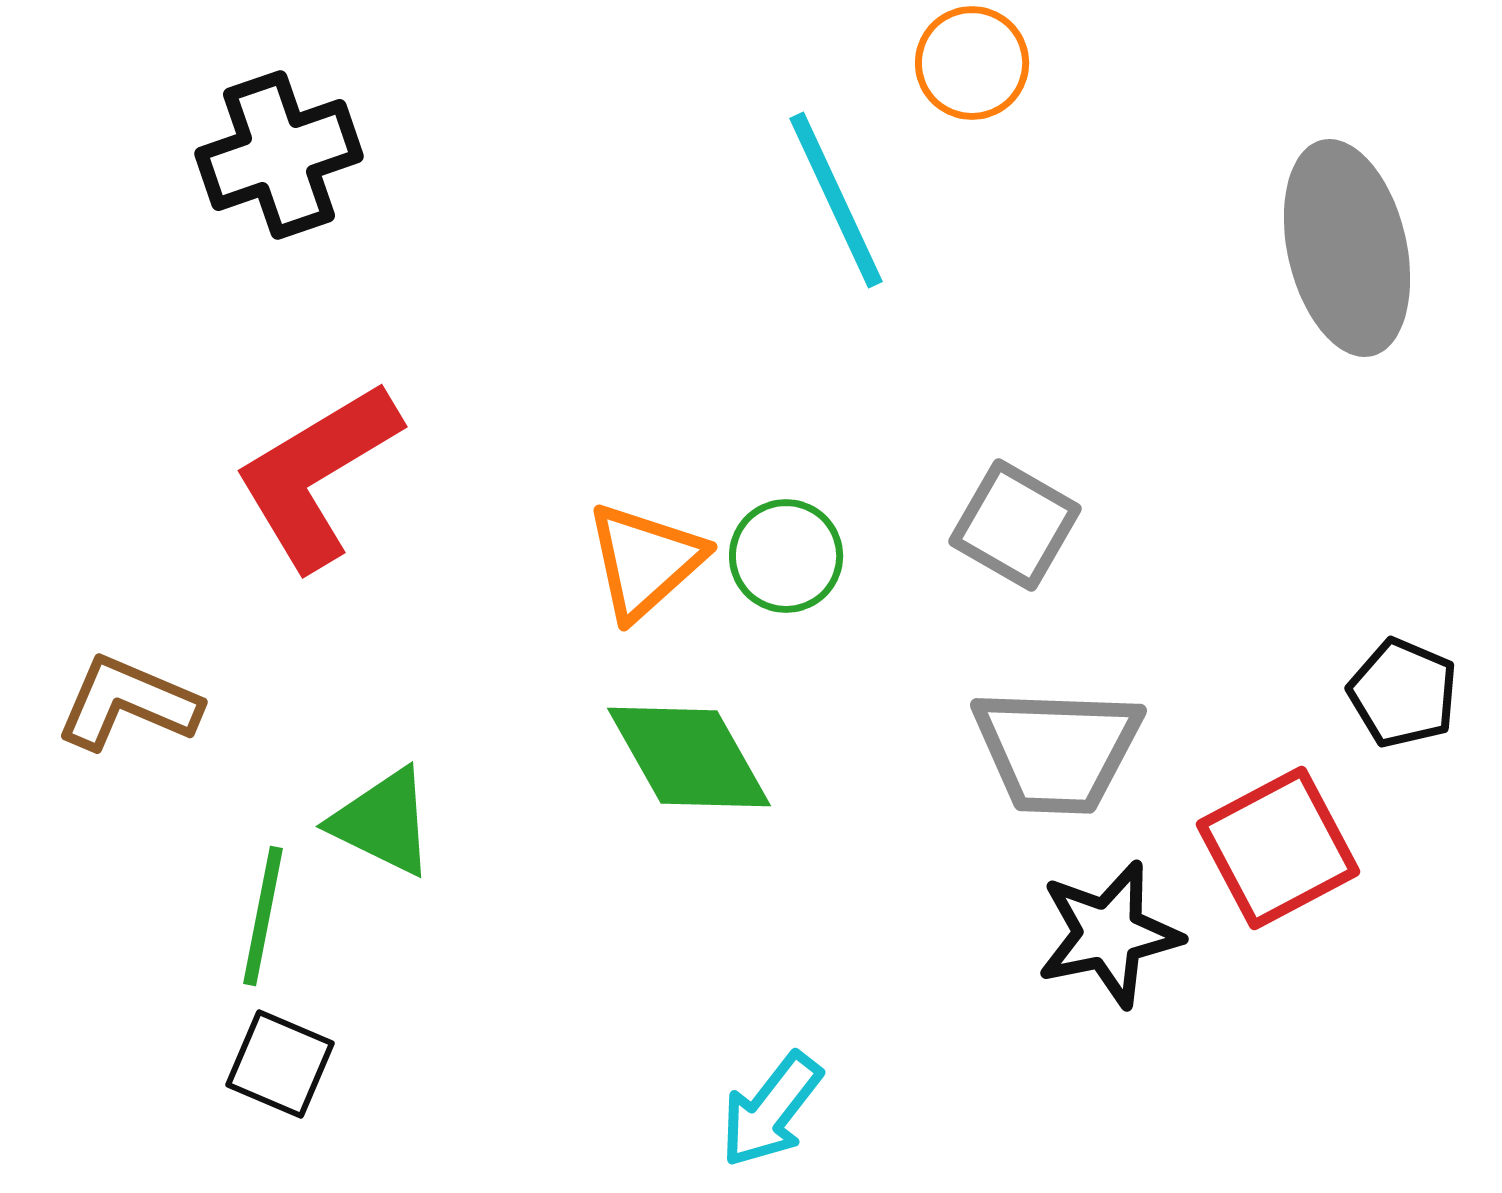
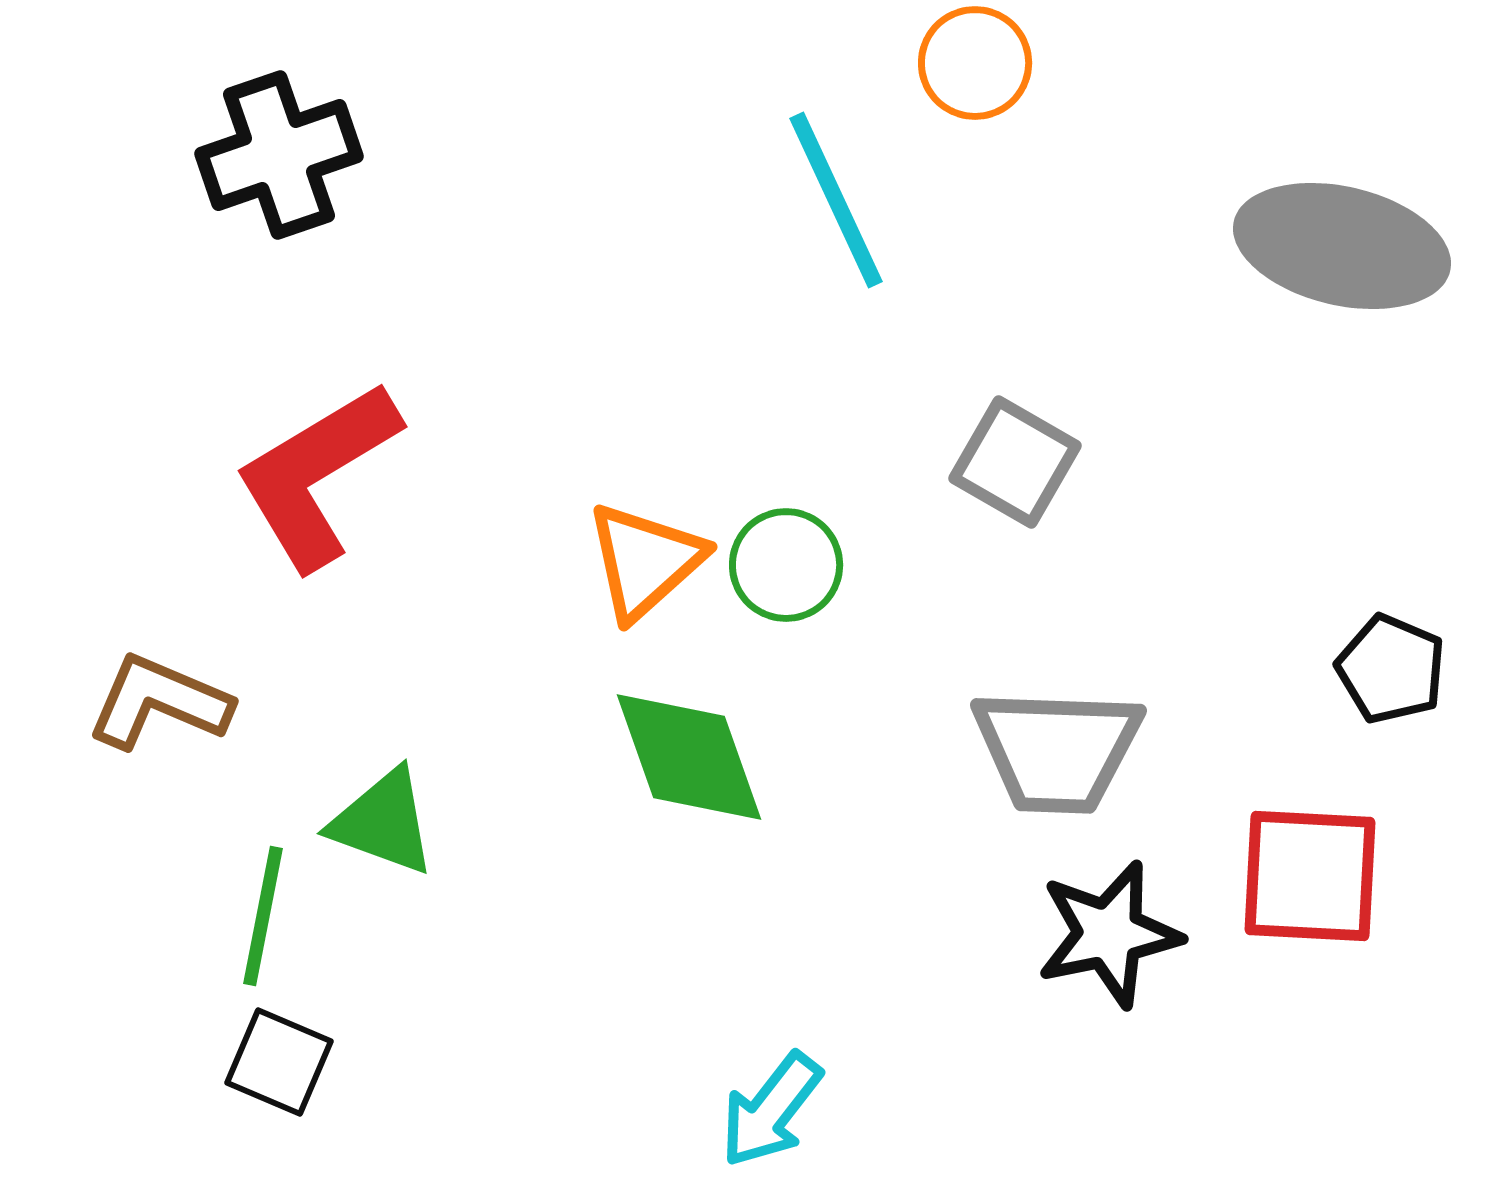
orange circle: moved 3 px right
gray ellipse: moved 5 px left, 2 px up; rotated 64 degrees counterclockwise
gray square: moved 63 px up
green circle: moved 9 px down
black pentagon: moved 12 px left, 24 px up
brown L-shape: moved 31 px right, 1 px up
green diamond: rotated 10 degrees clockwise
green triangle: rotated 6 degrees counterclockwise
red square: moved 32 px right, 28 px down; rotated 31 degrees clockwise
black square: moved 1 px left, 2 px up
